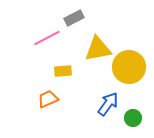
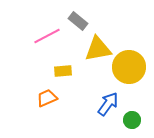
gray rectangle: moved 4 px right, 3 px down; rotated 66 degrees clockwise
pink line: moved 2 px up
orange trapezoid: moved 1 px left, 1 px up
green circle: moved 1 px left, 2 px down
